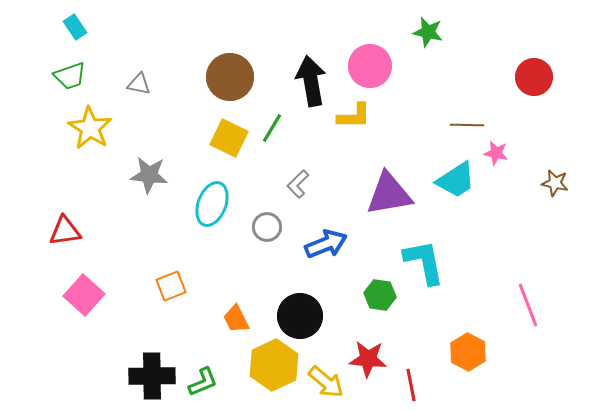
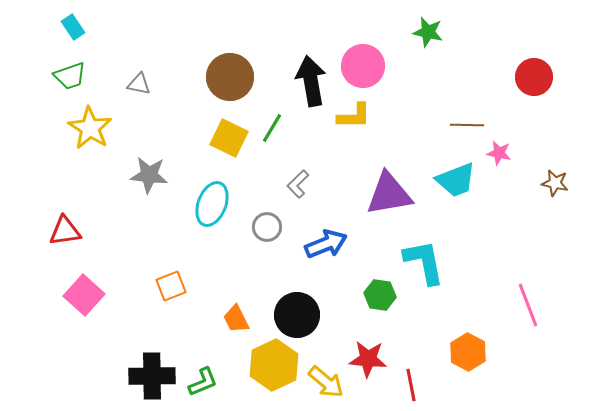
cyan rectangle: moved 2 px left
pink circle: moved 7 px left
pink star: moved 3 px right
cyan trapezoid: rotated 12 degrees clockwise
black circle: moved 3 px left, 1 px up
